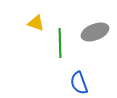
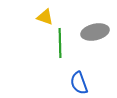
yellow triangle: moved 9 px right, 6 px up
gray ellipse: rotated 8 degrees clockwise
